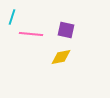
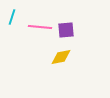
purple square: rotated 18 degrees counterclockwise
pink line: moved 9 px right, 7 px up
